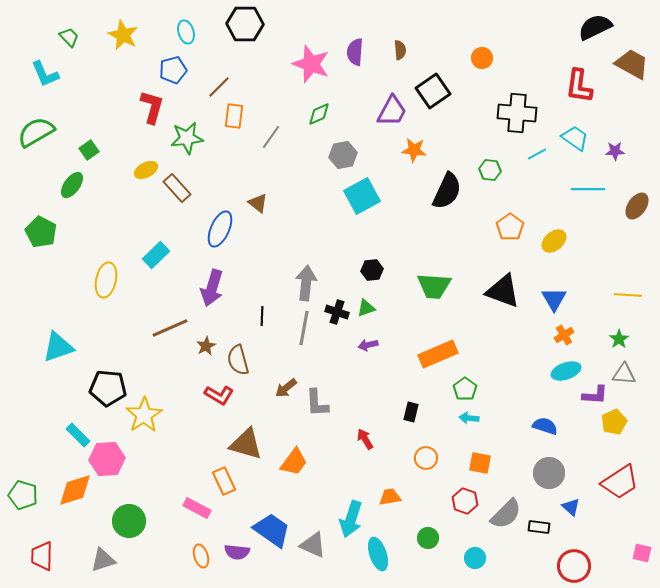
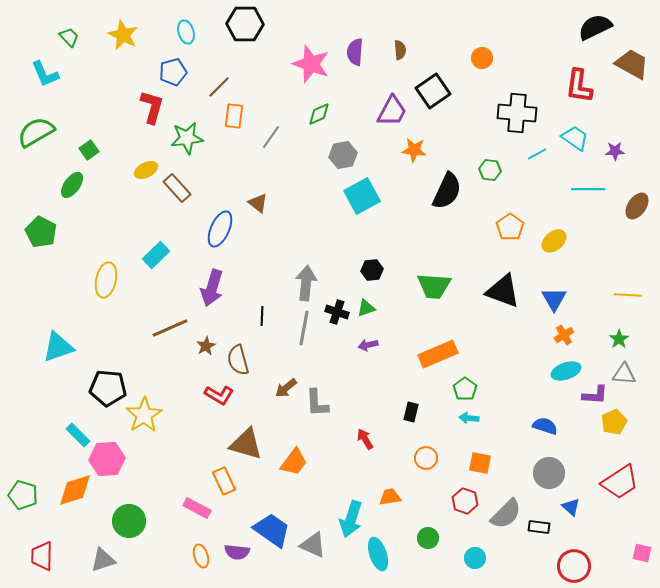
blue pentagon at (173, 70): moved 2 px down
